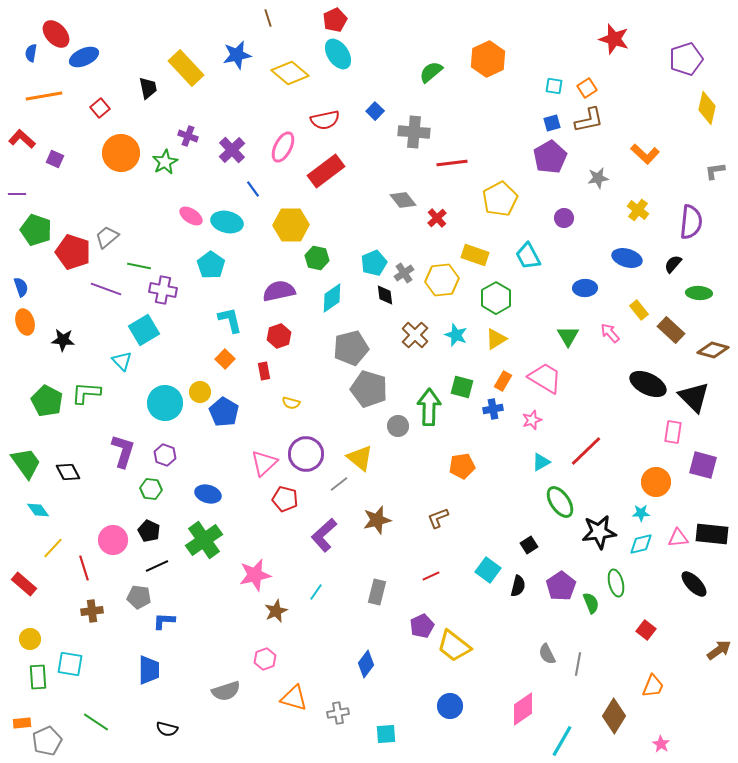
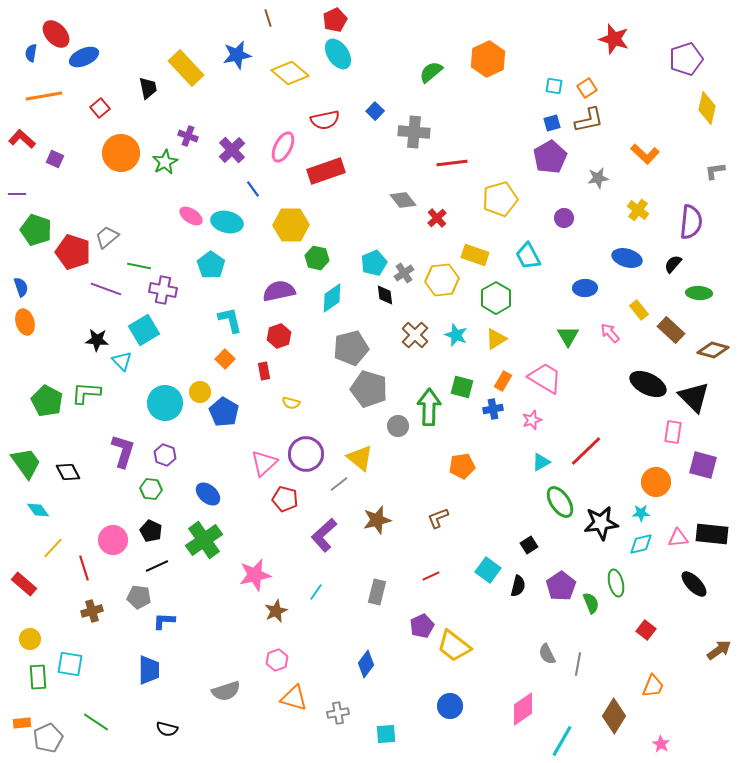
red rectangle at (326, 171): rotated 18 degrees clockwise
yellow pentagon at (500, 199): rotated 12 degrees clockwise
black star at (63, 340): moved 34 px right
blue ellipse at (208, 494): rotated 25 degrees clockwise
black pentagon at (149, 531): moved 2 px right
black star at (599, 532): moved 2 px right, 9 px up
brown cross at (92, 611): rotated 10 degrees counterclockwise
pink hexagon at (265, 659): moved 12 px right, 1 px down
gray pentagon at (47, 741): moved 1 px right, 3 px up
